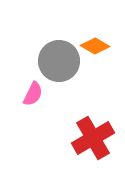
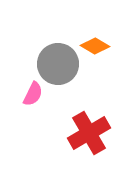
gray circle: moved 1 px left, 3 px down
red cross: moved 4 px left, 5 px up
